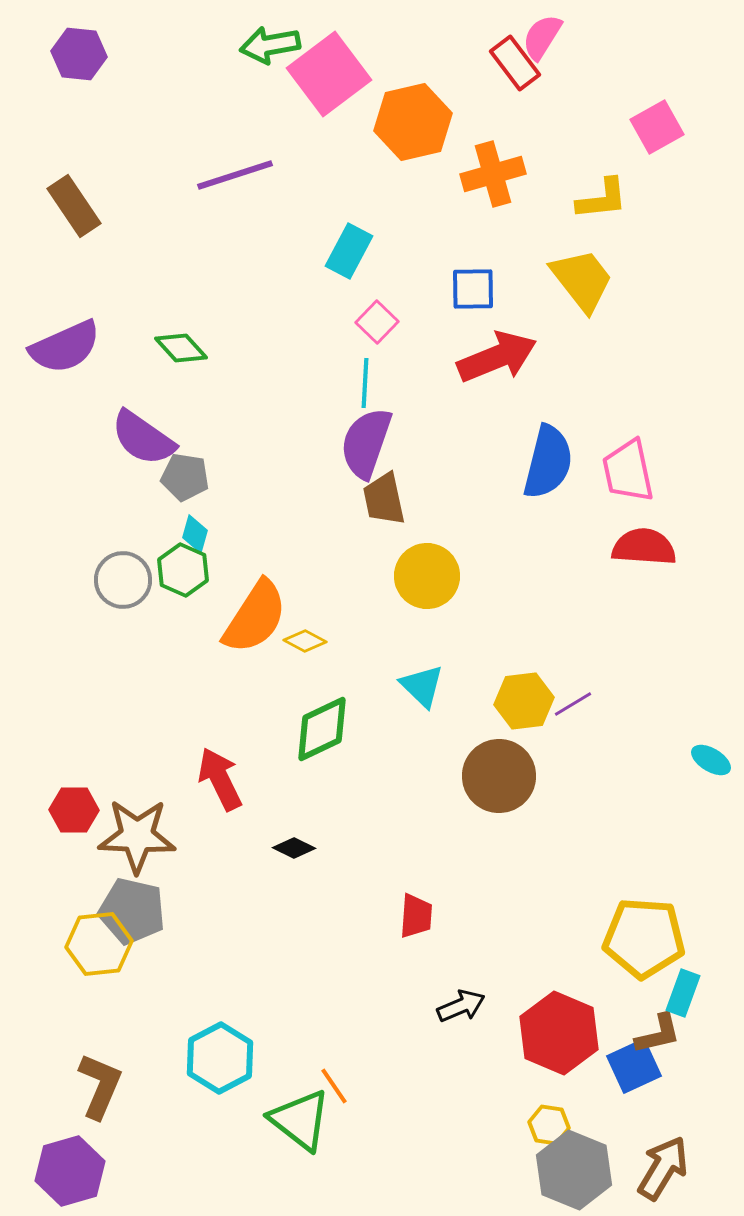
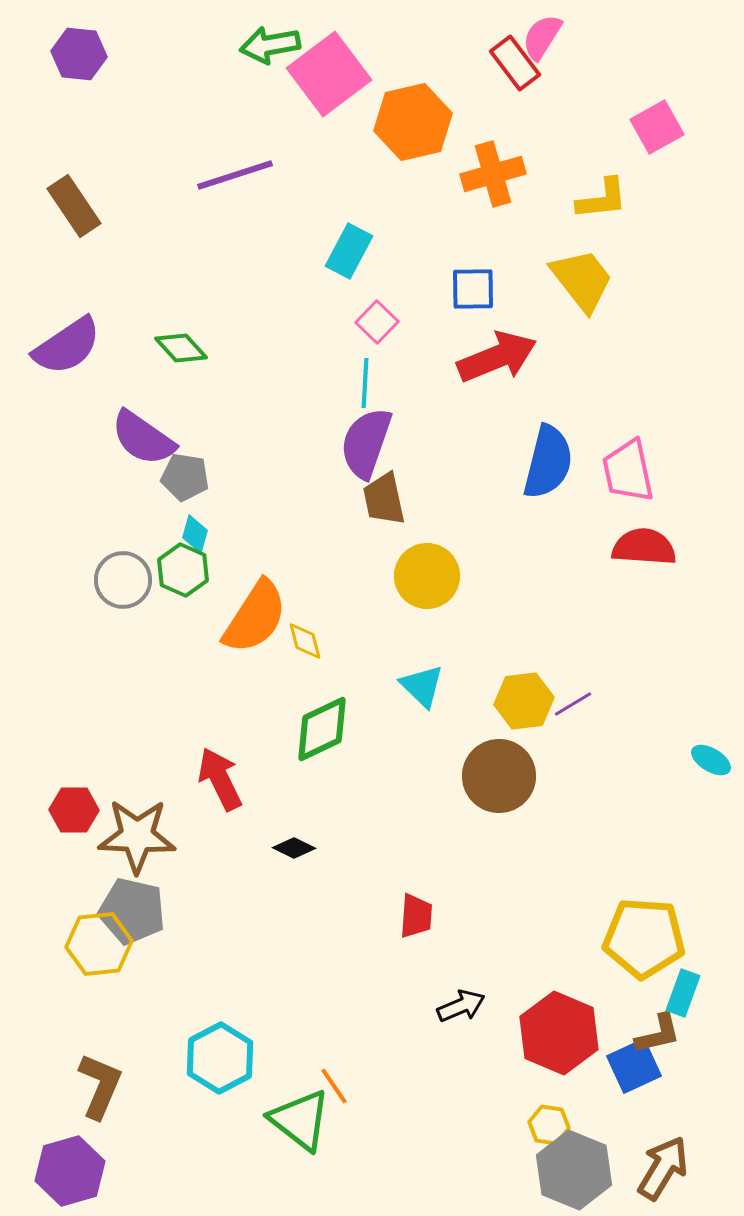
purple semicircle at (65, 347): moved 2 px right, 1 px up; rotated 10 degrees counterclockwise
yellow diamond at (305, 641): rotated 48 degrees clockwise
